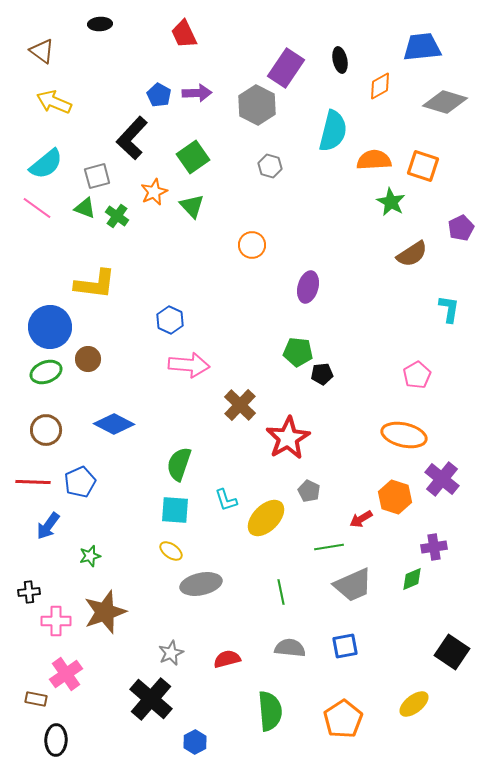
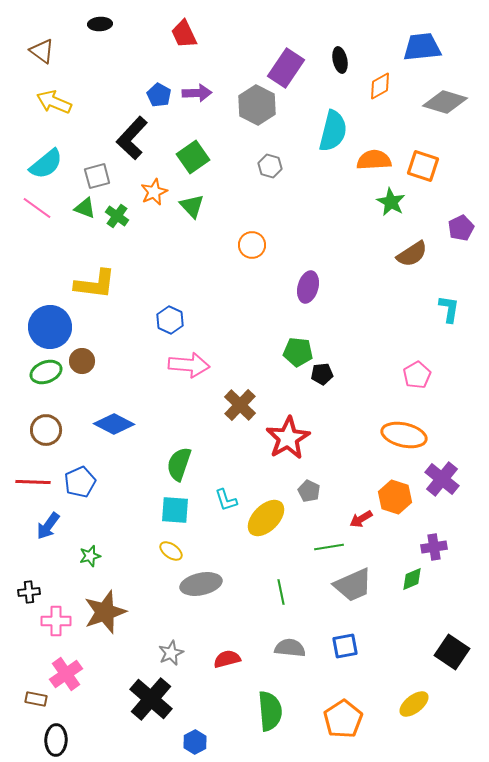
brown circle at (88, 359): moved 6 px left, 2 px down
